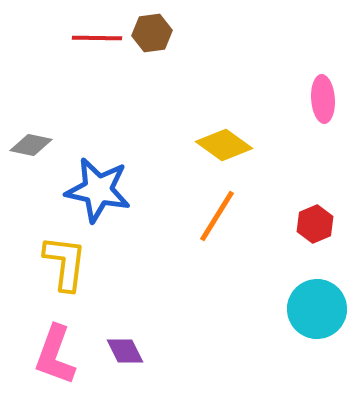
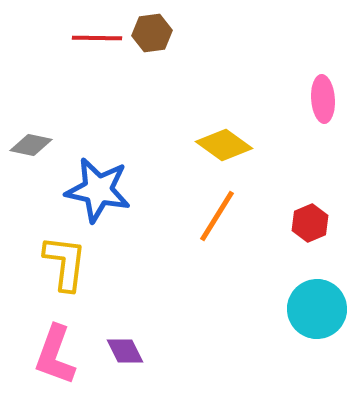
red hexagon: moved 5 px left, 1 px up
